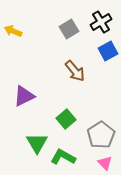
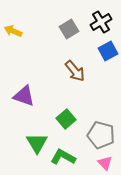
purple triangle: rotated 45 degrees clockwise
gray pentagon: rotated 24 degrees counterclockwise
